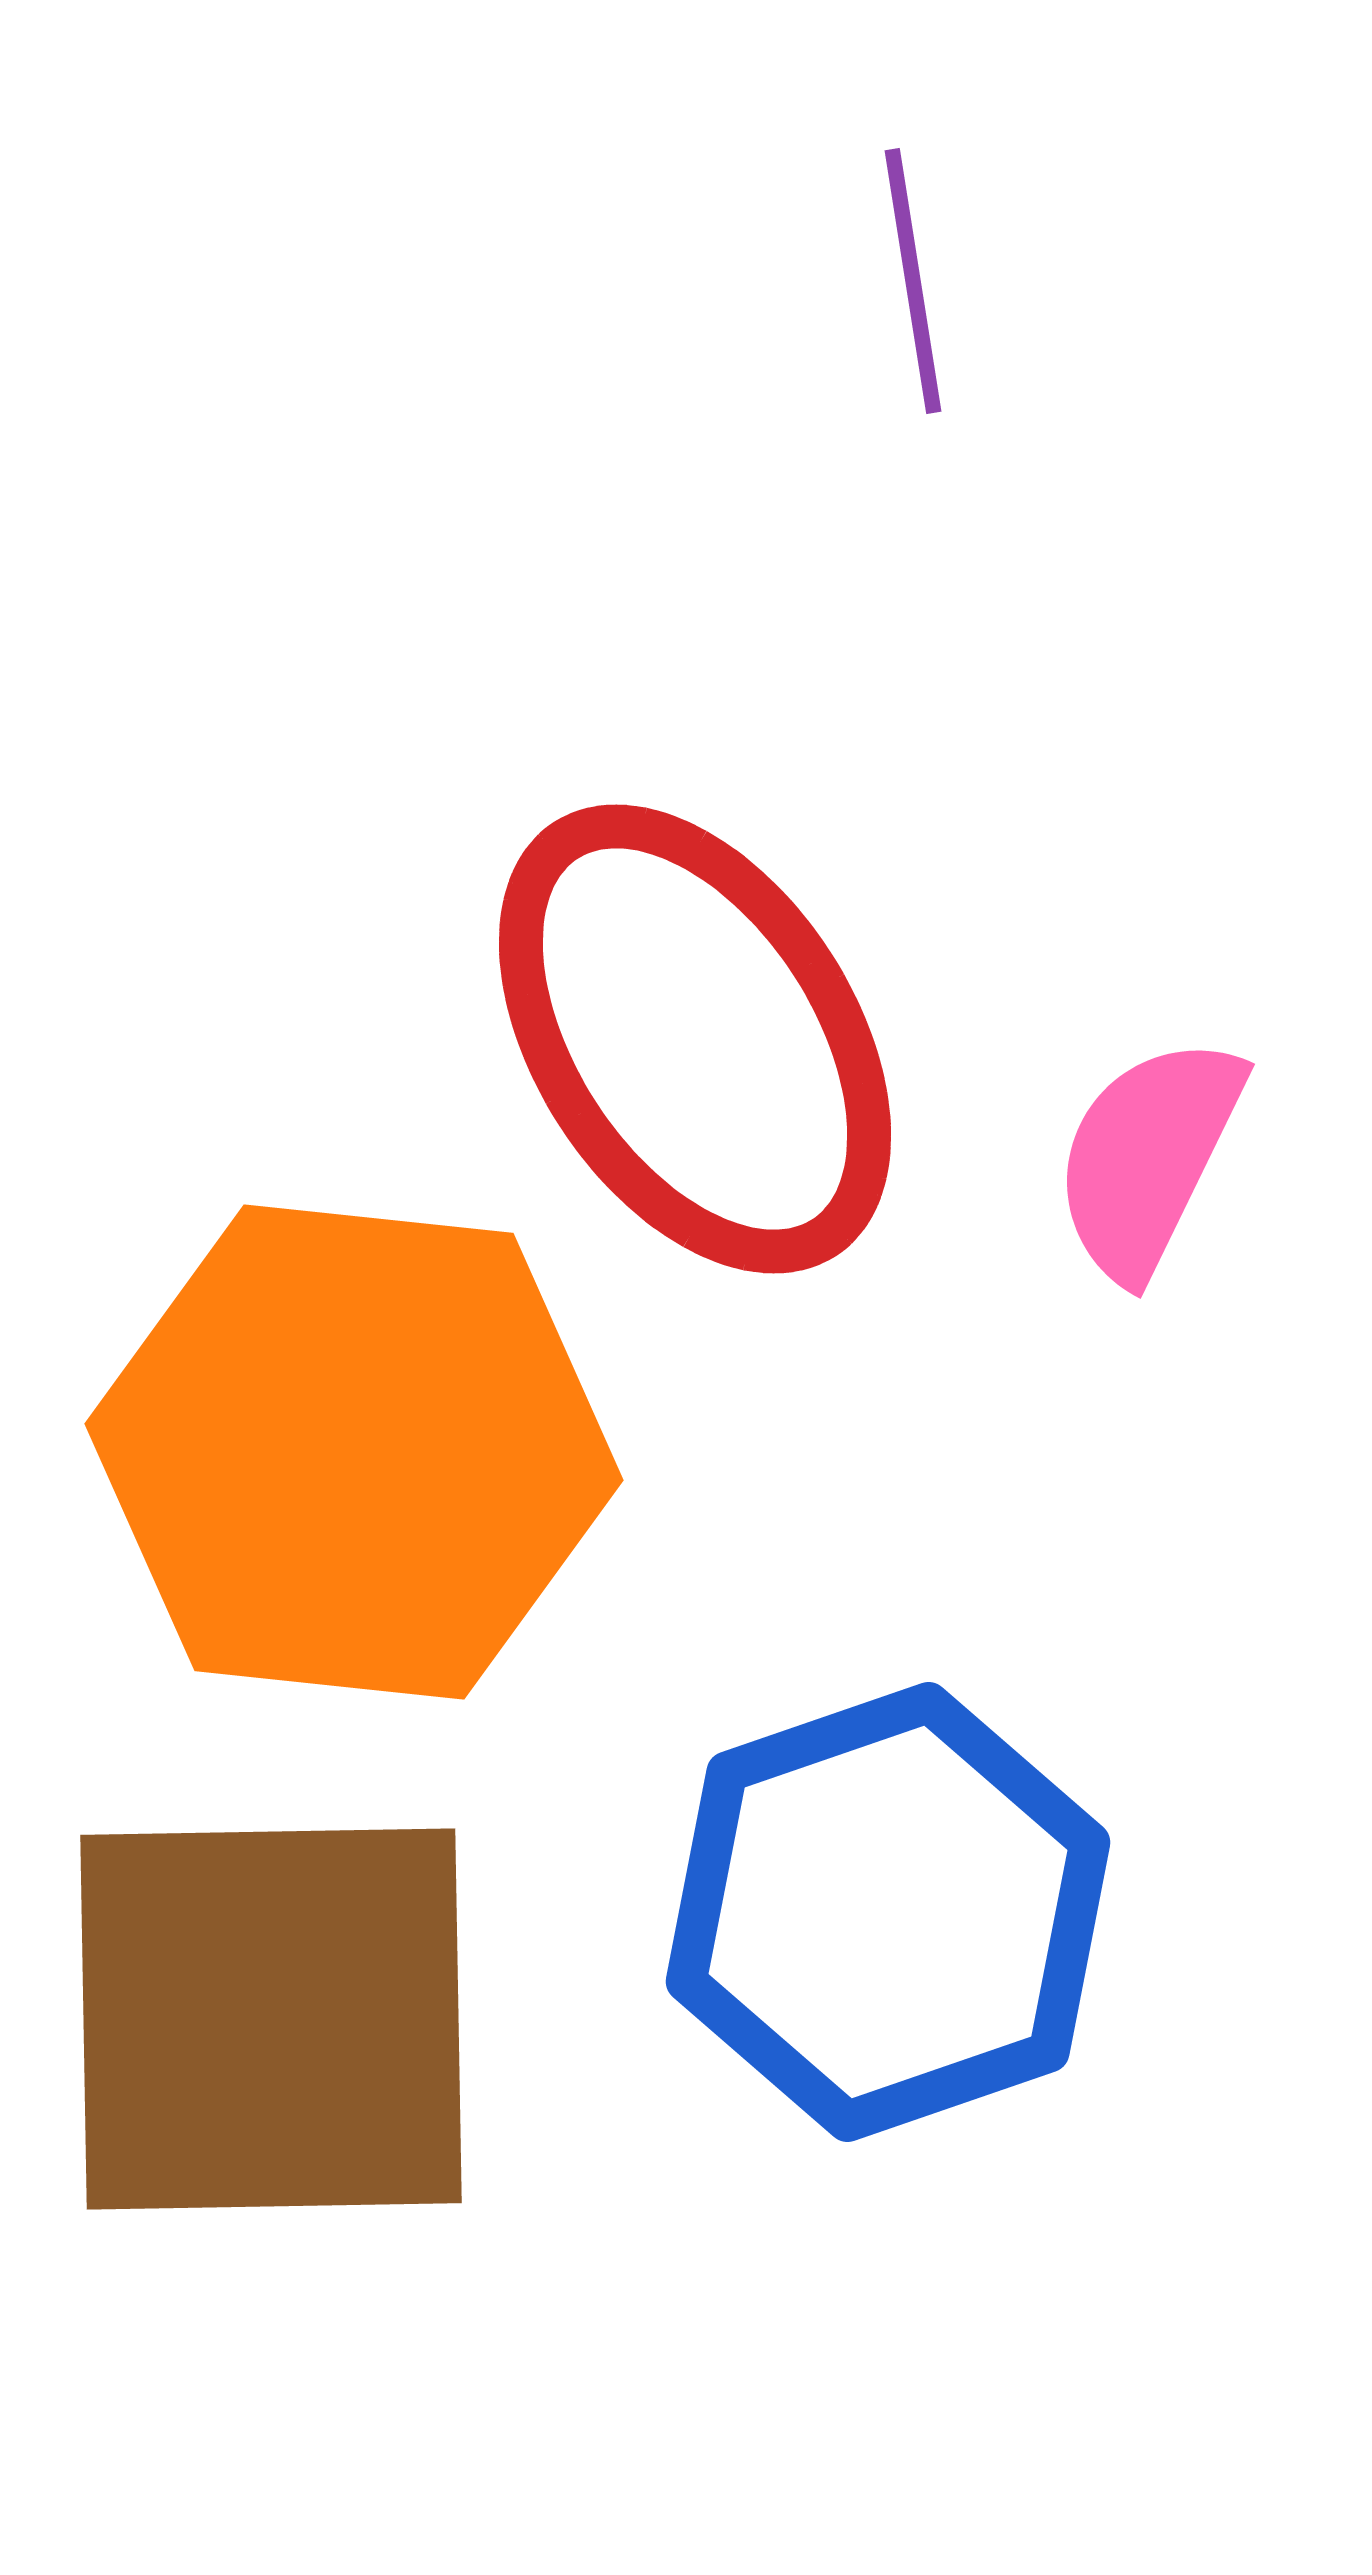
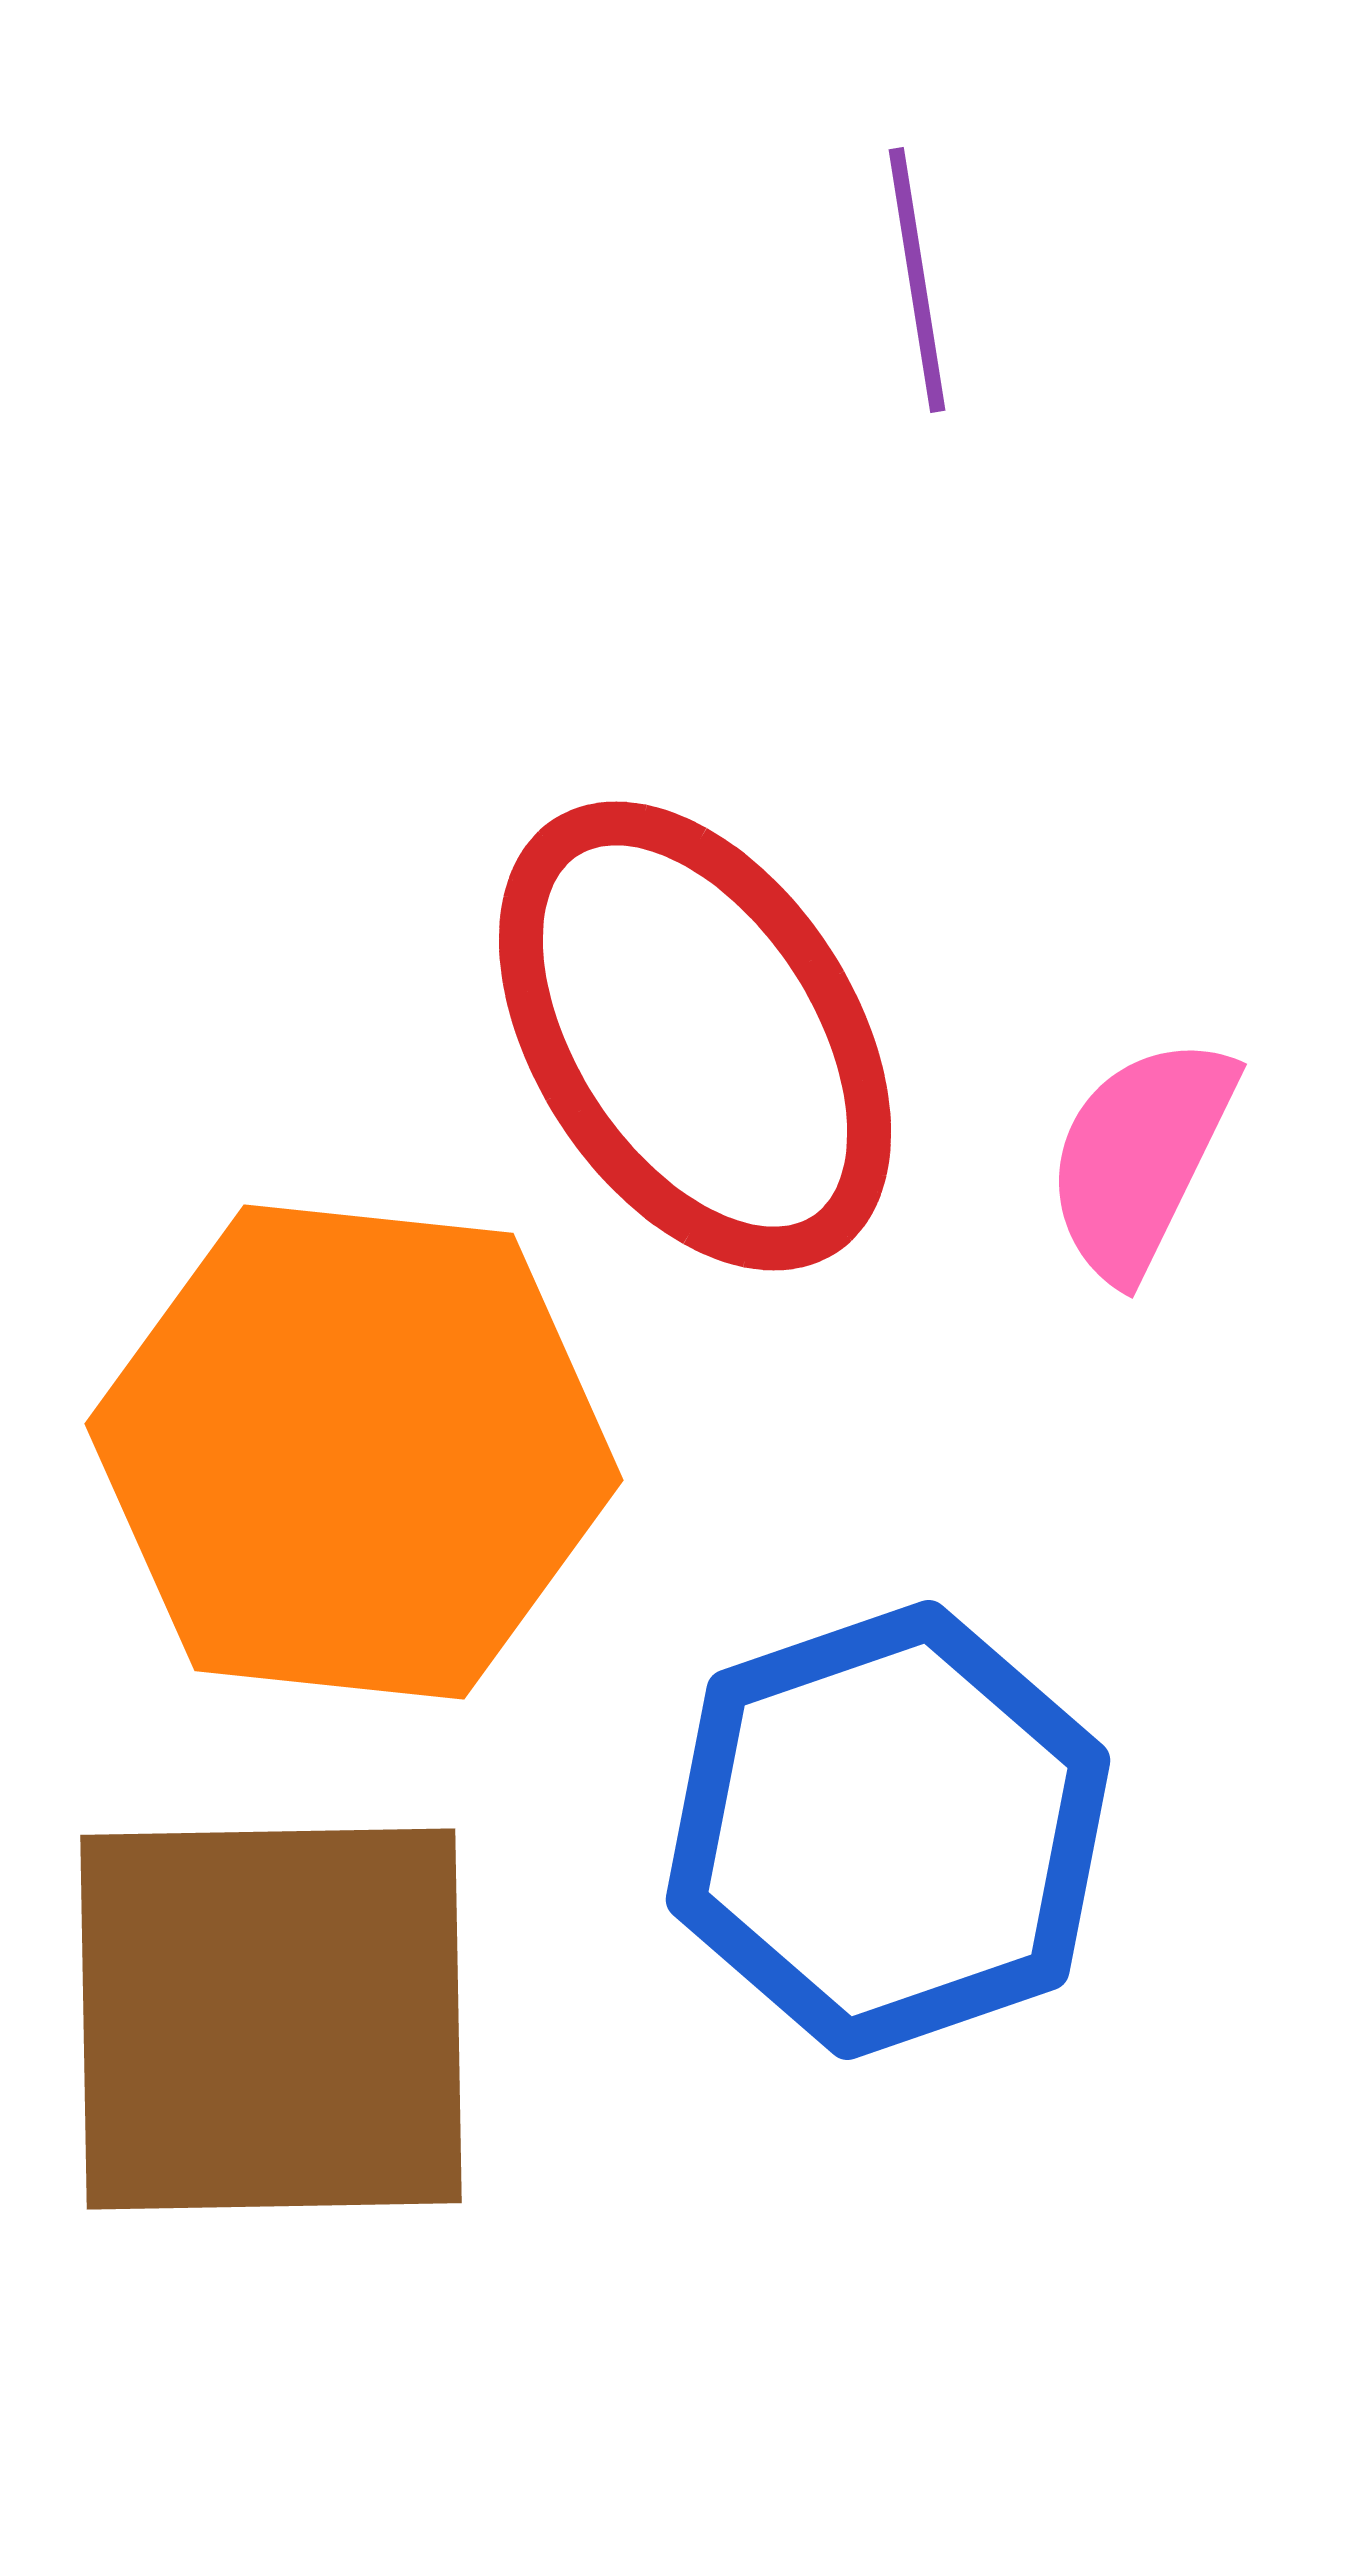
purple line: moved 4 px right, 1 px up
red ellipse: moved 3 px up
pink semicircle: moved 8 px left
blue hexagon: moved 82 px up
